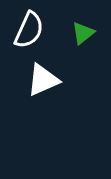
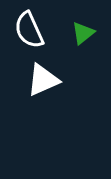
white semicircle: rotated 132 degrees clockwise
